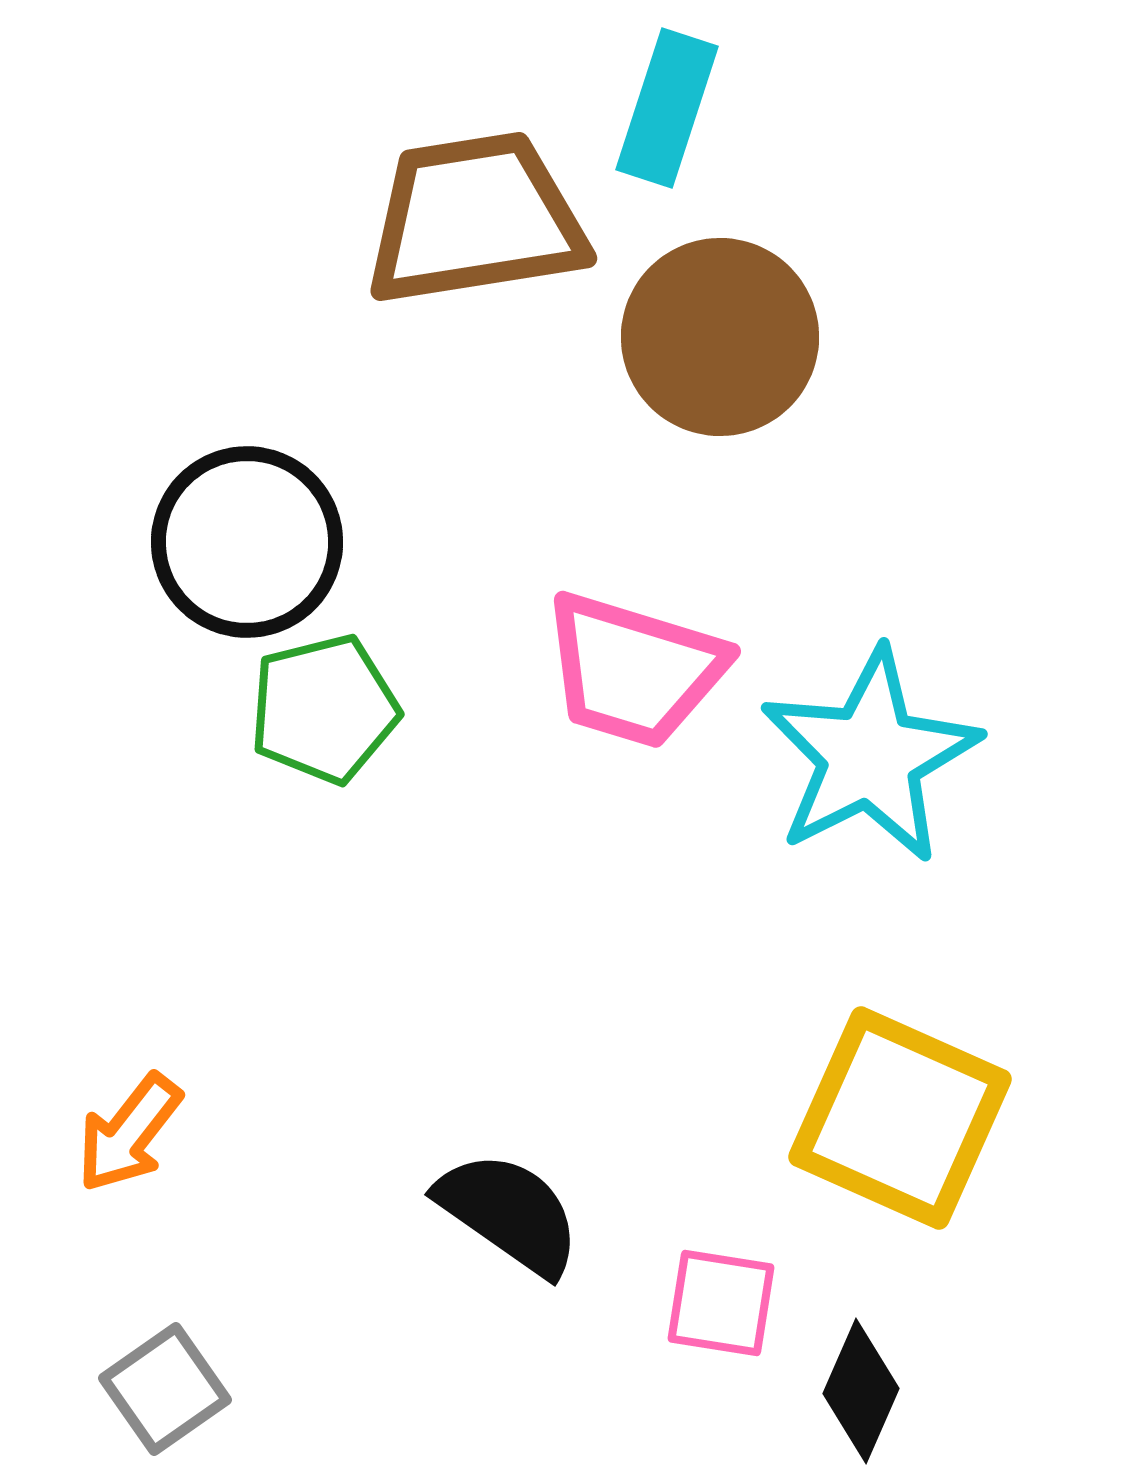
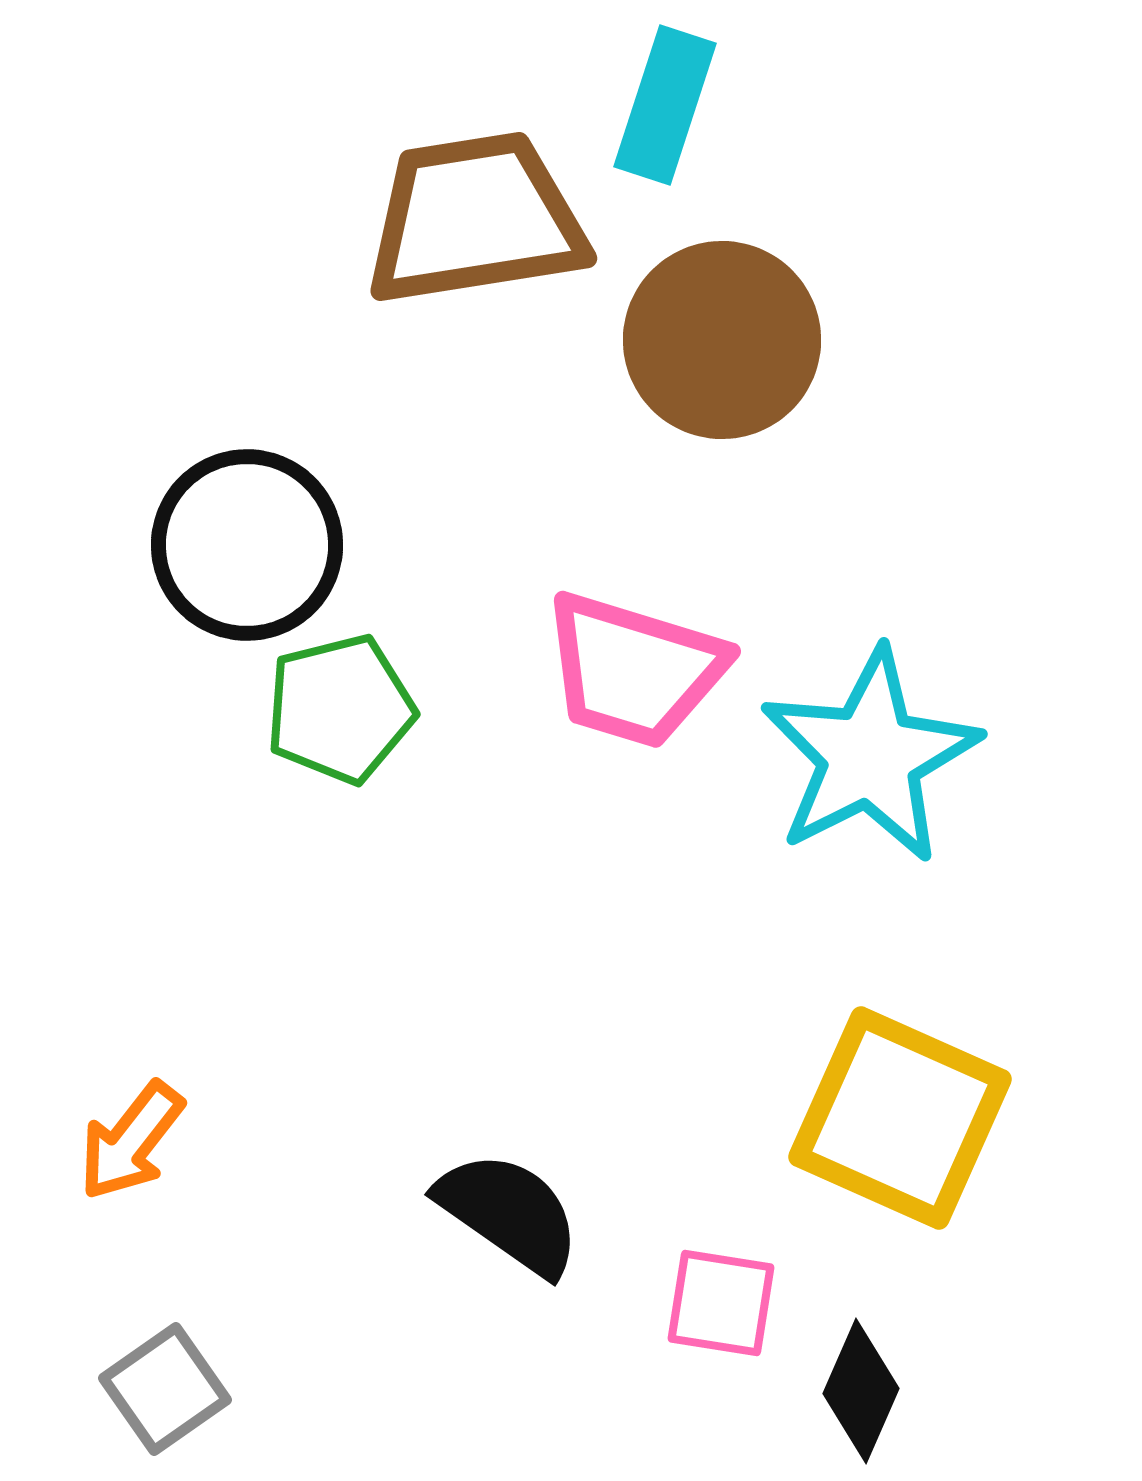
cyan rectangle: moved 2 px left, 3 px up
brown circle: moved 2 px right, 3 px down
black circle: moved 3 px down
green pentagon: moved 16 px right
orange arrow: moved 2 px right, 8 px down
